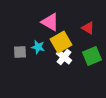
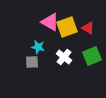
yellow square: moved 6 px right, 15 px up; rotated 10 degrees clockwise
gray square: moved 12 px right, 10 px down
